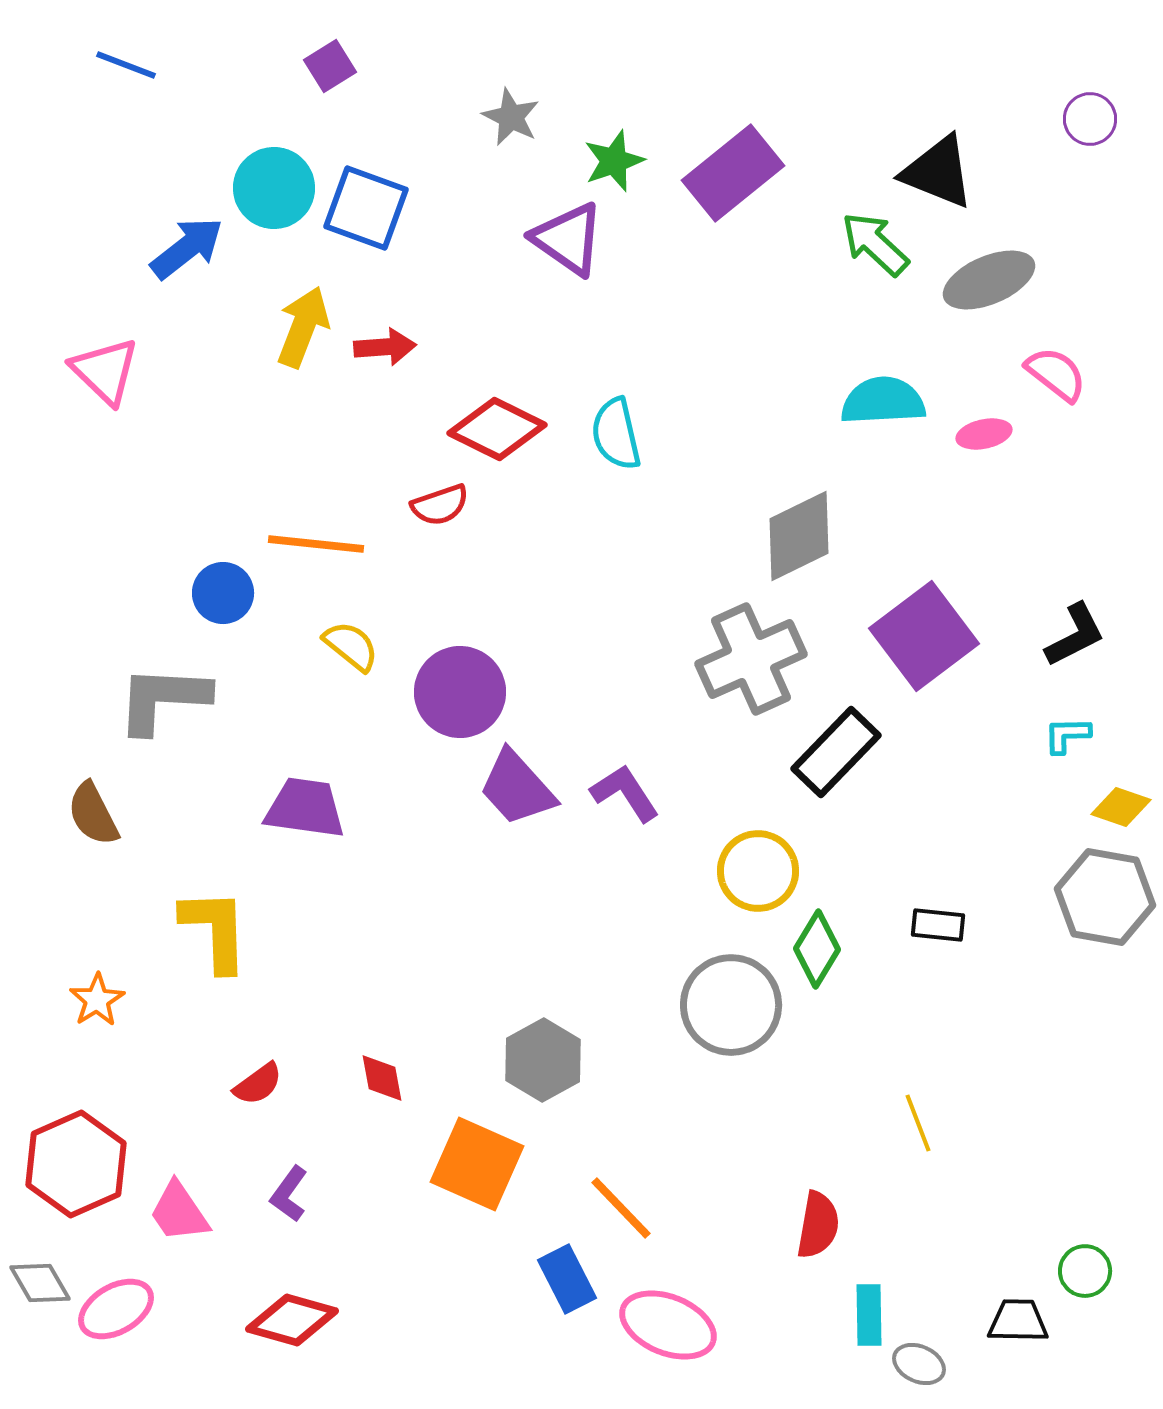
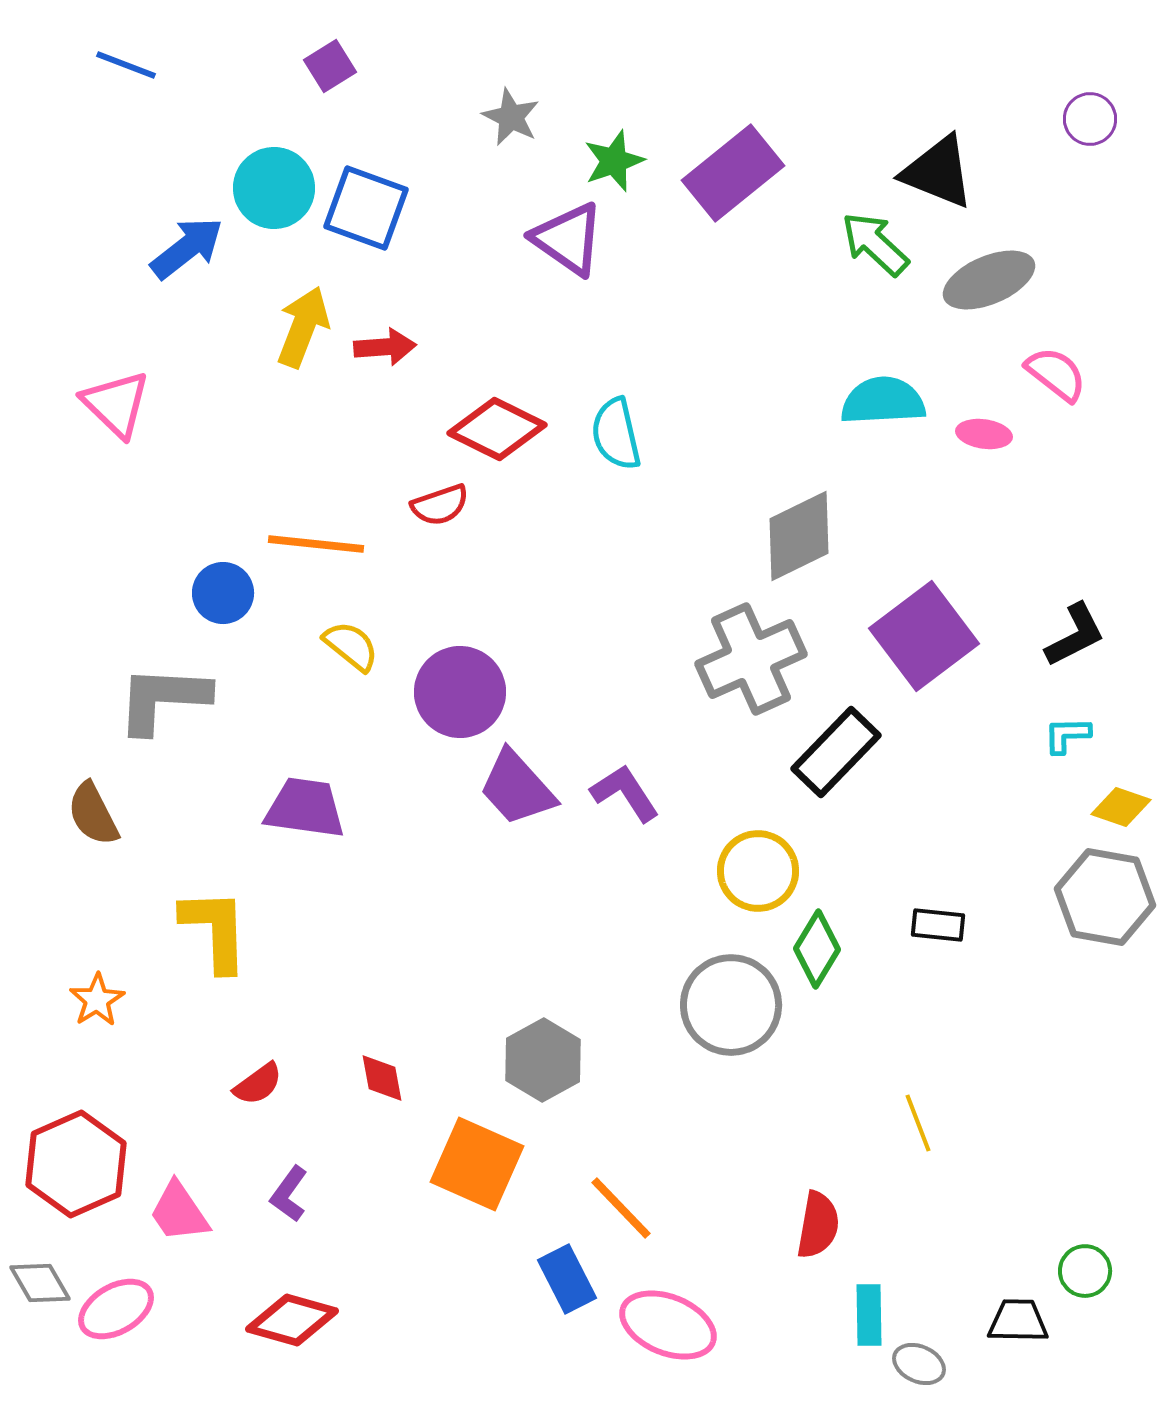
pink triangle at (105, 371): moved 11 px right, 33 px down
pink ellipse at (984, 434): rotated 20 degrees clockwise
